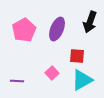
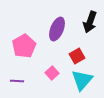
pink pentagon: moved 16 px down
red square: rotated 35 degrees counterclockwise
cyan triangle: rotated 20 degrees counterclockwise
